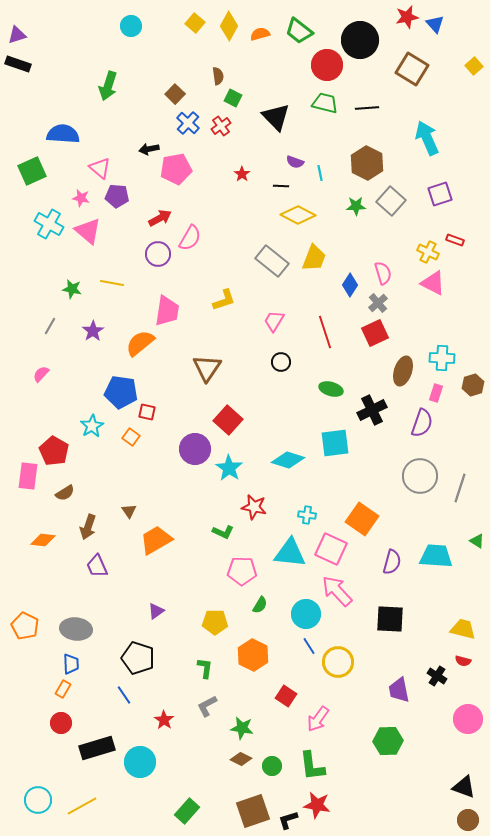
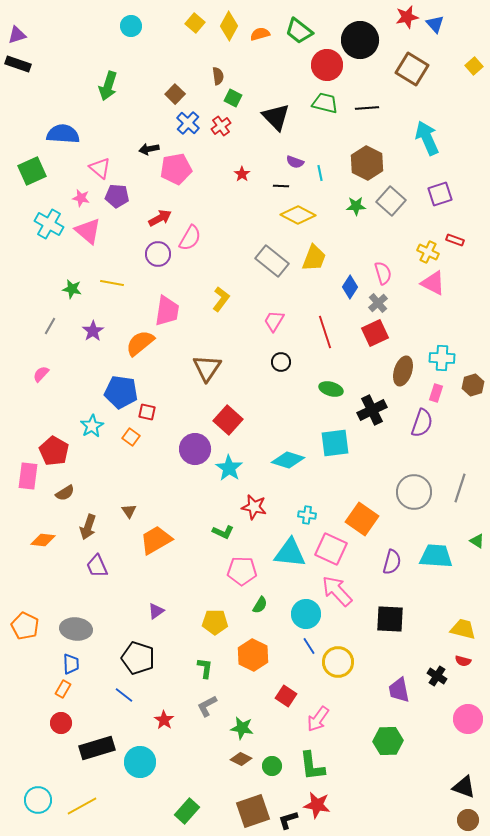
blue diamond at (350, 285): moved 2 px down
yellow L-shape at (224, 300): moved 3 px left, 1 px up; rotated 35 degrees counterclockwise
gray circle at (420, 476): moved 6 px left, 16 px down
blue line at (124, 695): rotated 18 degrees counterclockwise
